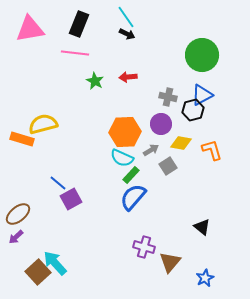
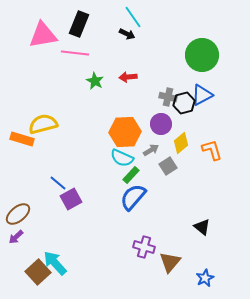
cyan line: moved 7 px right
pink triangle: moved 13 px right, 6 px down
black hexagon: moved 9 px left, 7 px up
yellow diamond: rotated 50 degrees counterclockwise
